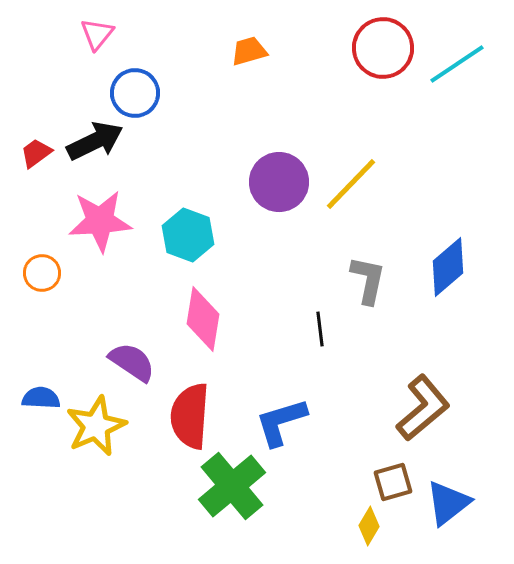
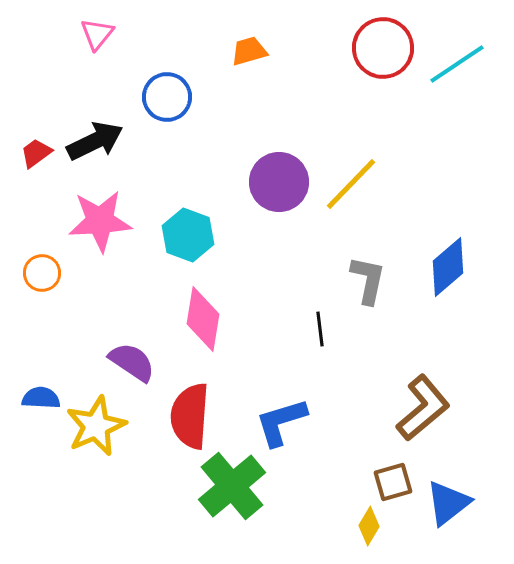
blue circle: moved 32 px right, 4 px down
